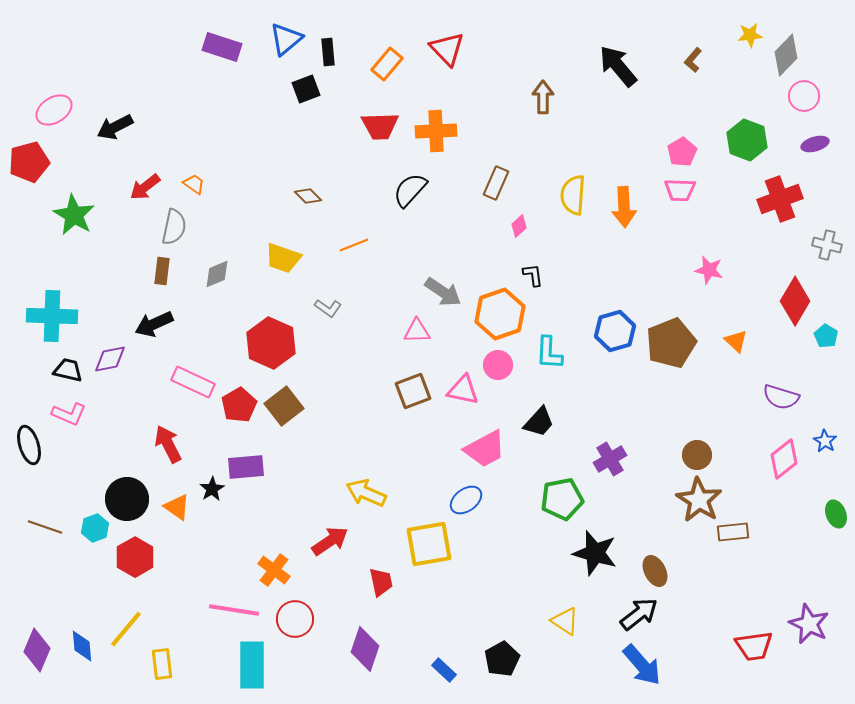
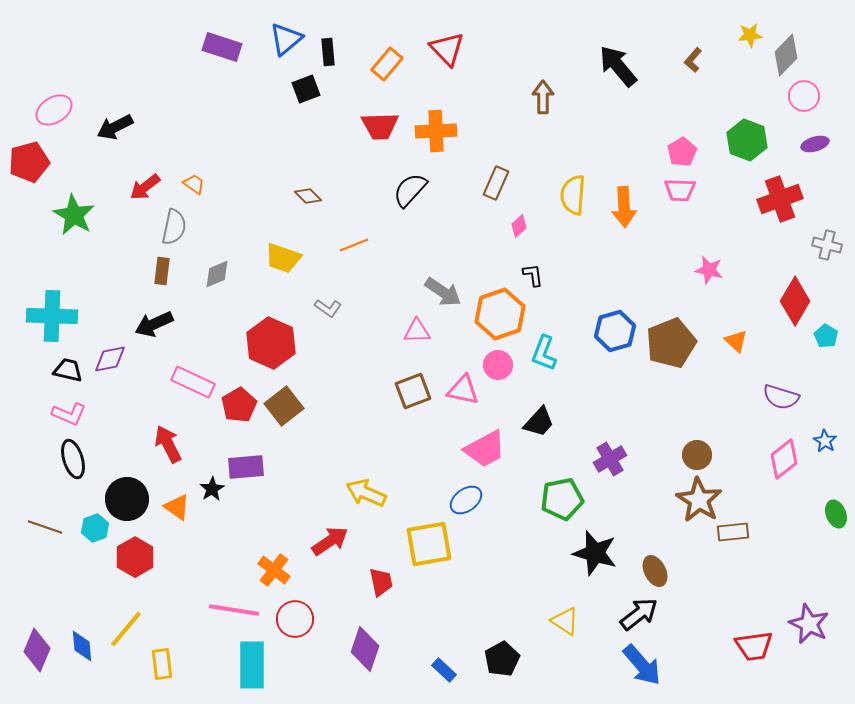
cyan L-shape at (549, 353): moved 5 px left; rotated 18 degrees clockwise
black ellipse at (29, 445): moved 44 px right, 14 px down
